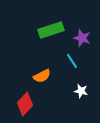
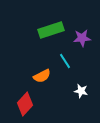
purple star: rotated 24 degrees counterclockwise
cyan line: moved 7 px left
